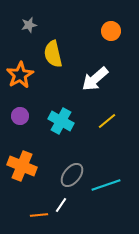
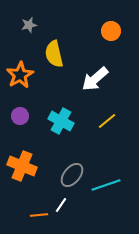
yellow semicircle: moved 1 px right
